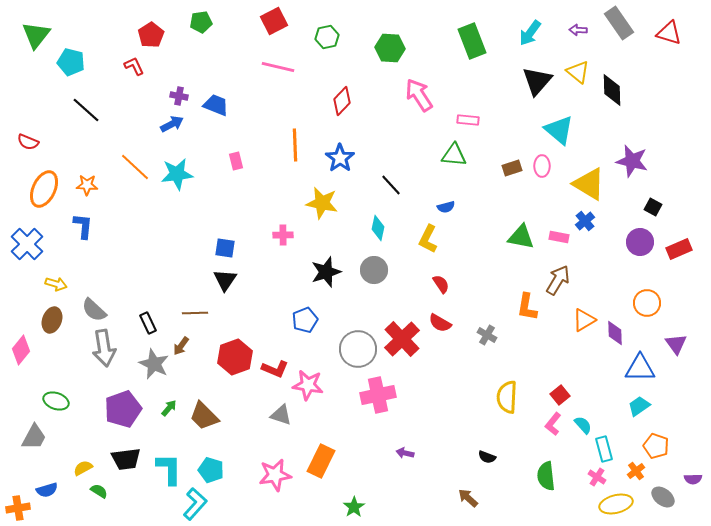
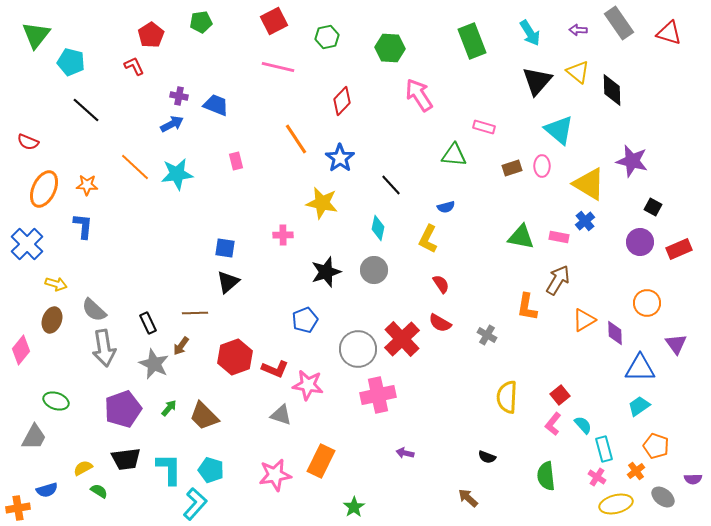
cyan arrow at (530, 33): rotated 68 degrees counterclockwise
pink rectangle at (468, 120): moved 16 px right, 7 px down; rotated 10 degrees clockwise
orange line at (295, 145): moved 1 px right, 6 px up; rotated 32 degrees counterclockwise
black triangle at (225, 280): moved 3 px right, 2 px down; rotated 15 degrees clockwise
